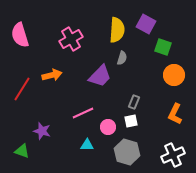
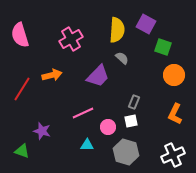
gray semicircle: rotated 64 degrees counterclockwise
purple trapezoid: moved 2 px left
gray hexagon: moved 1 px left
